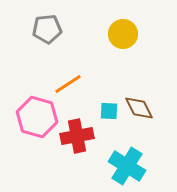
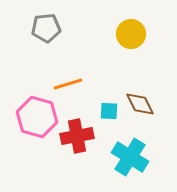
gray pentagon: moved 1 px left, 1 px up
yellow circle: moved 8 px right
orange line: rotated 16 degrees clockwise
brown diamond: moved 1 px right, 4 px up
cyan cross: moved 3 px right, 9 px up
